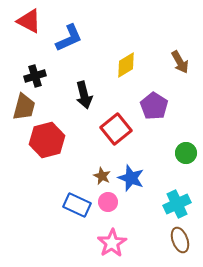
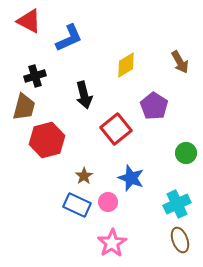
brown star: moved 18 px left; rotated 12 degrees clockwise
